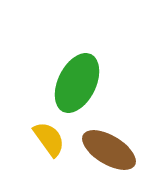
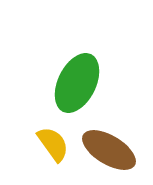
yellow semicircle: moved 4 px right, 5 px down
